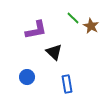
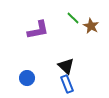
purple L-shape: moved 2 px right
black triangle: moved 12 px right, 14 px down
blue circle: moved 1 px down
blue rectangle: rotated 12 degrees counterclockwise
